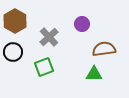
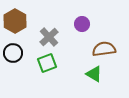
black circle: moved 1 px down
green square: moved 3 px right, 4 px up
green triangle: rotated 30 degrees clockwise
